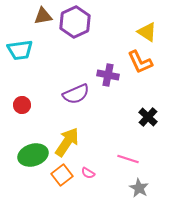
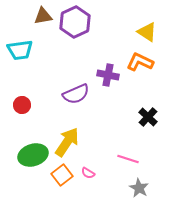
orange L-shape: rotated 140 degrees clockwise
